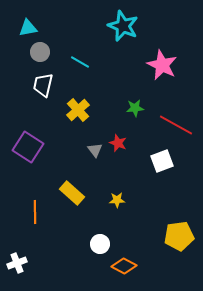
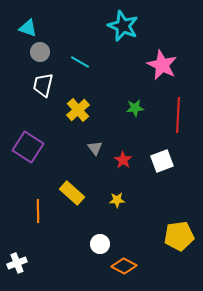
cyan triangle: rotated 30 degrees clockwise
red line: moved 2 px right, 10 px up; rotated 64 degrees clockwise
red star: moved 5 px right, 17 px down; rotated 12 degrees clockwise
gray triangle: moved 2 px up
orange line: moved 3 px right, 1 px up
